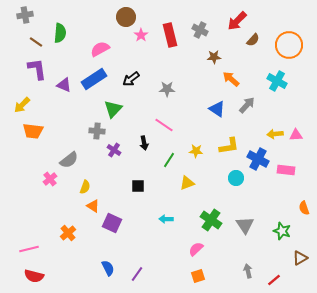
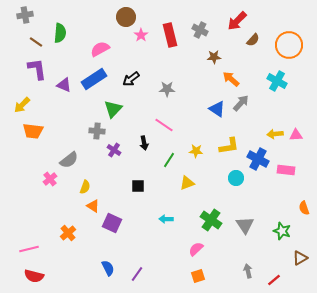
gray arrow at (247, 105): moved 6 px left, 2 px up
